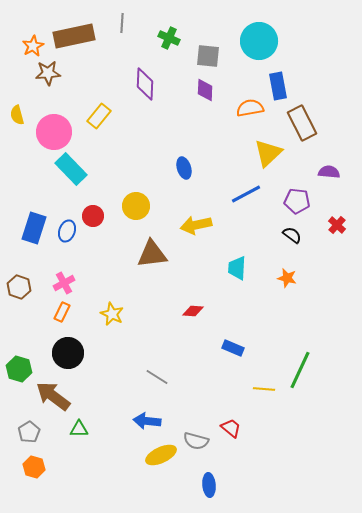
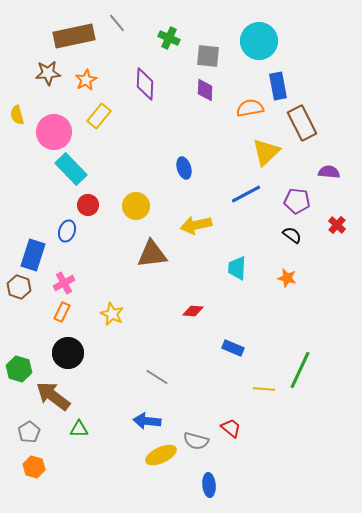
gray line at (122, 23): moved 5 px left; rotated 42 degrees counterclockwise
orange star at (33, 46): moved 53 px right, 34 px down
yellow triangle at (268, 153): moved 2 px left, 1 px up
red circle at (93, 216): moved 5 px left, 11 px up
blue rectangle at (34, 228): moved 1 px left, 27 px down
